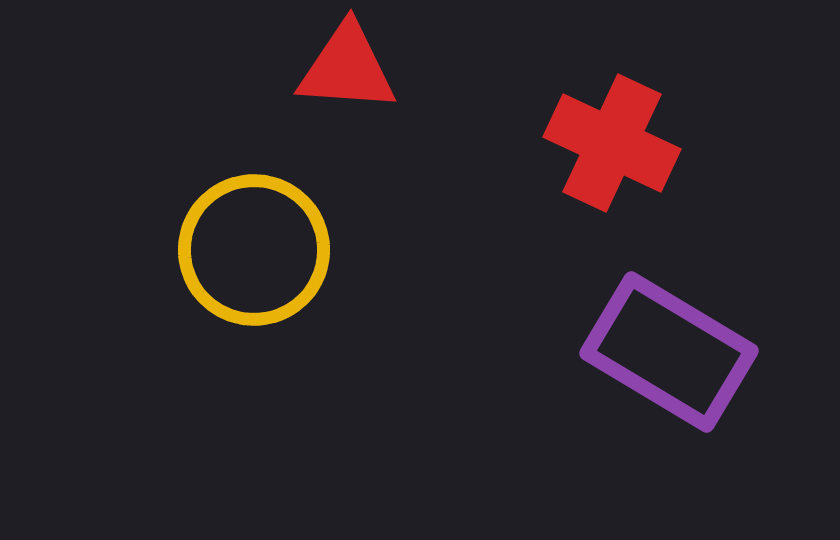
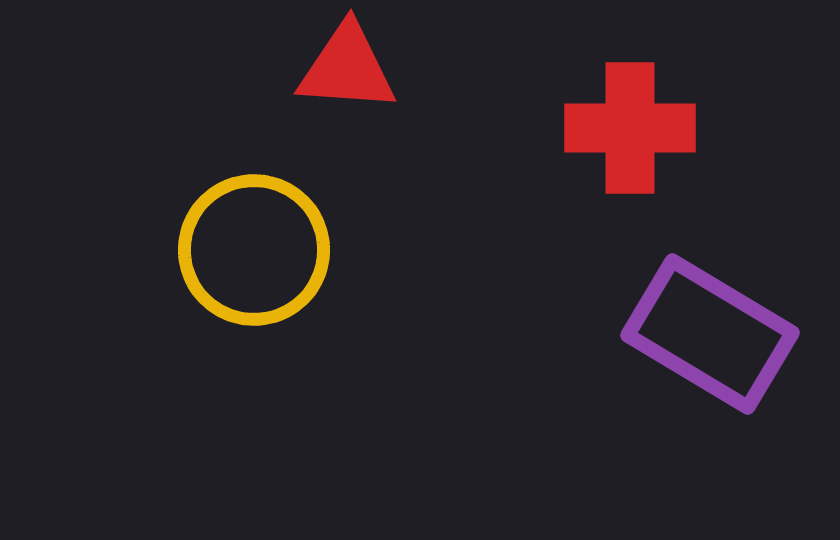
red cross: moved 18 px right, 15 px up; rotated 25 degrees counterclockwise
purple rectangle: moved 41 px right, 18 px up
